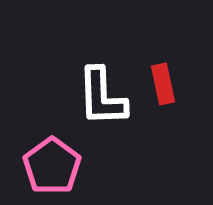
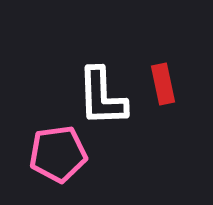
pink pentagon: moved 6 px right, 12 px up; rotated 28 degrees clockwise
